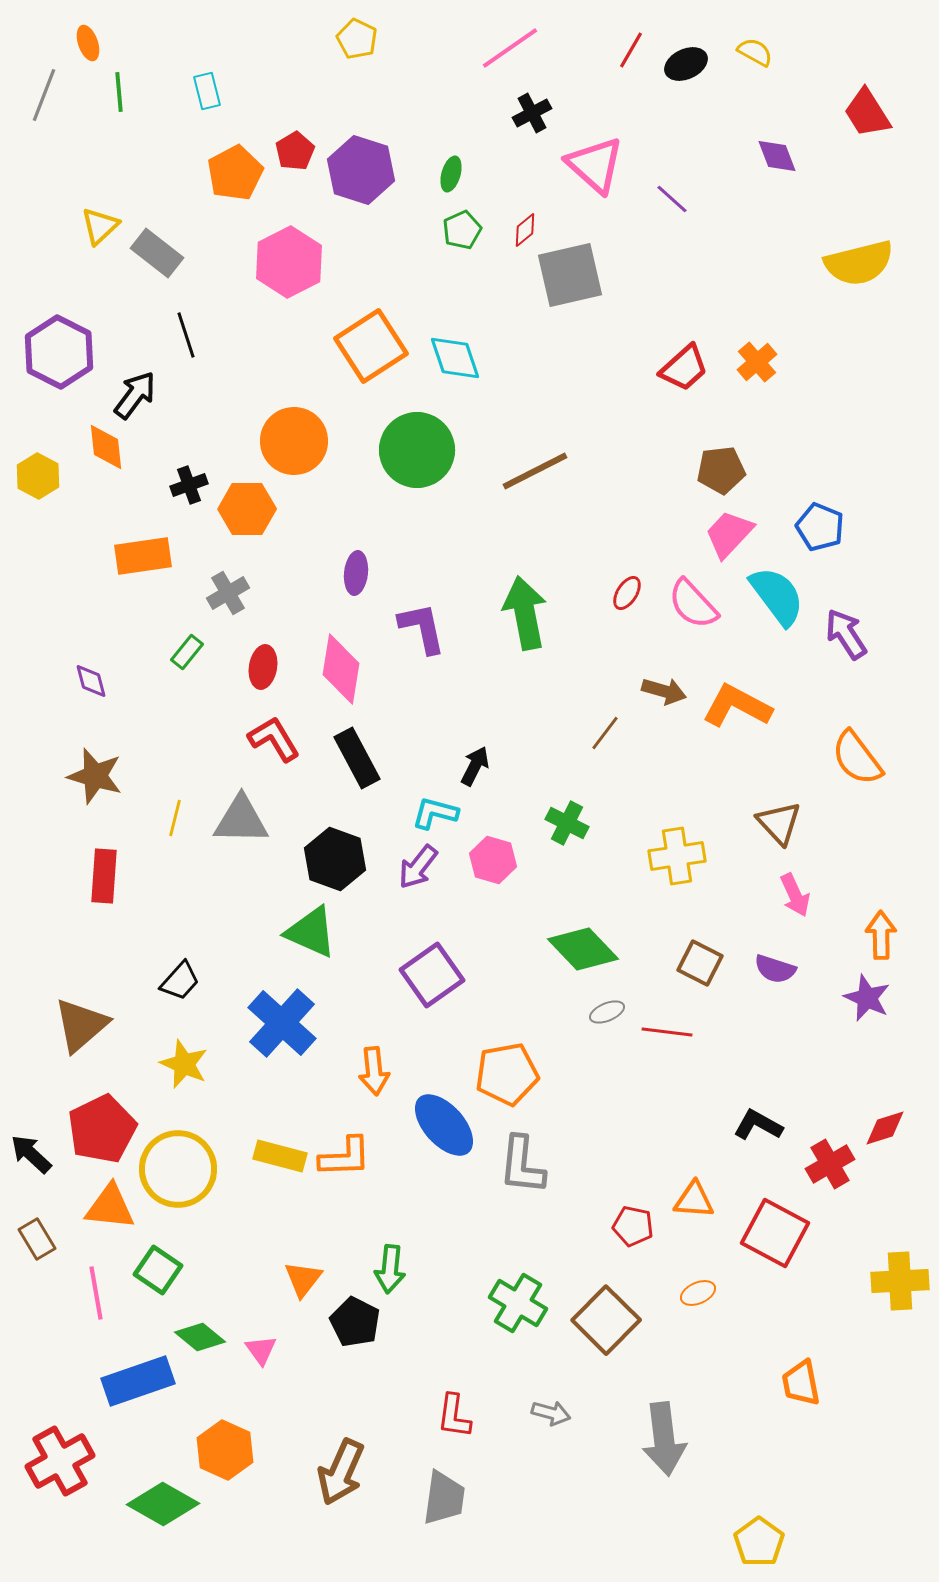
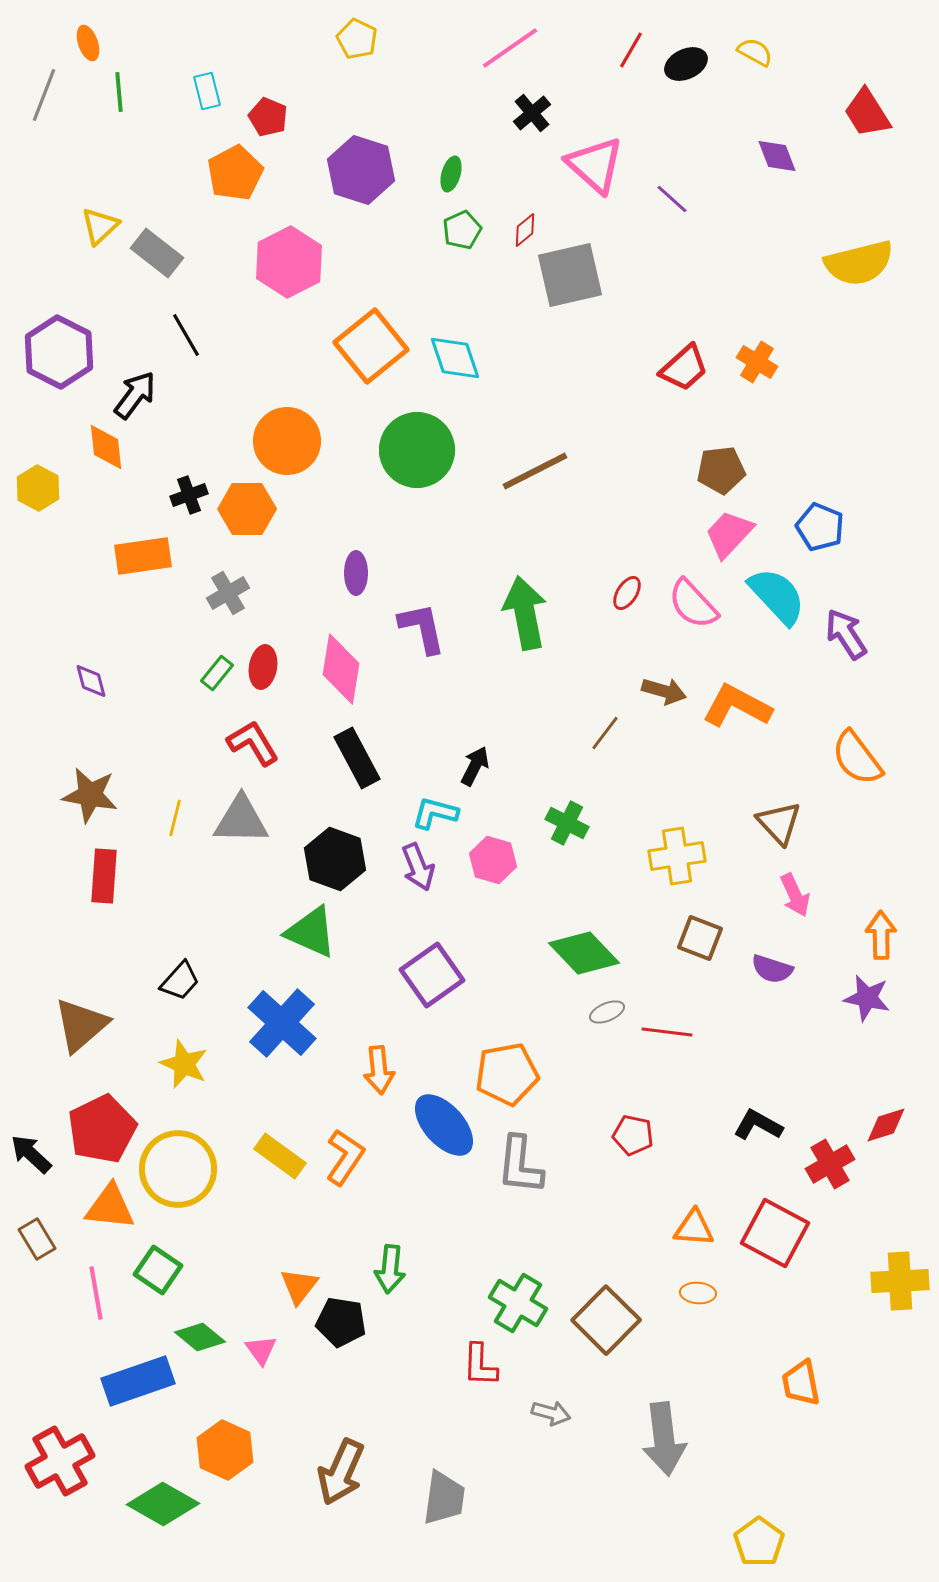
black cross at (532, 113): rotated 12 degrees counterclockwise
red pentagon at (295, 151): moved 27 px left, 34 px up; rotated 18 degrees counterclockwise
black line at (186, 335): rotated 12 degrees counterclockwise
orange square at (371, 346): rotated 6 degrees counterclockwise
orange cross at (757, 362): rotated 18 degrees counterclockwise
orange circle at (294, 441): moved 7 px left
yellow hexagon at (38, 476): moved 12 px down
black cross at (189, 485): moved 10 px down
purple ellipse at (356, 573): rotated 6 degrees counterclockwise
cyan semicircle at (777, 596): rotated 6 degrees counterclockwise
green rectangle at (187, 652): moved 30 px right, 21 px down
red L-shape at (274, 739): moved 21 px left, 4 px down
brown star at (95, 776): moved 5 px left, 19 px down; rotated 6 degrees counterclockwise
purple arrow at (418, 867): rotated 60 degrees counterclockwise
green diamond at (583, 949): moved 1 px right, 4 px down
brown square at (700, 963): moved 25 px up; rotated 6 degrees counterclockwise
purple semicircle at (775, 969): moved 3 px left
purple star at (867, 998): rotated 12 degrees counterclockwise
orange arrow at (374, 1071): moved 5 px right, 1 px up
red diamond at (885, 1128): moved 1 px right, 3 px up
yellow rectangle at (280, 1156): rotated 21 degrees clockwise
orange L-shape at (345, 1157): rotated 54 degrees counterclockwise
gray L-shape at (522, 1165): moved 2 px left
orange triangle at (694, 1200): moved 28 px down
red pentagon at (633, 1226): moved 91 px up
orange triangle at (303, 1279): moved 4 px left, 7 px down
orange ellipse at (698, 1293): rotated 28 degrees clockwise
black pentagon at (355, 1322): moved 14 px left; rotated 18 degrees counterclockwise
red L-shape at (454, 1416): moved 26 px right, 51 px up; rotated 6 degrees counterclockwise
